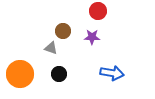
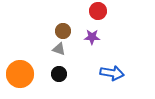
gray triangle: moved 8 px right, 1 px down
